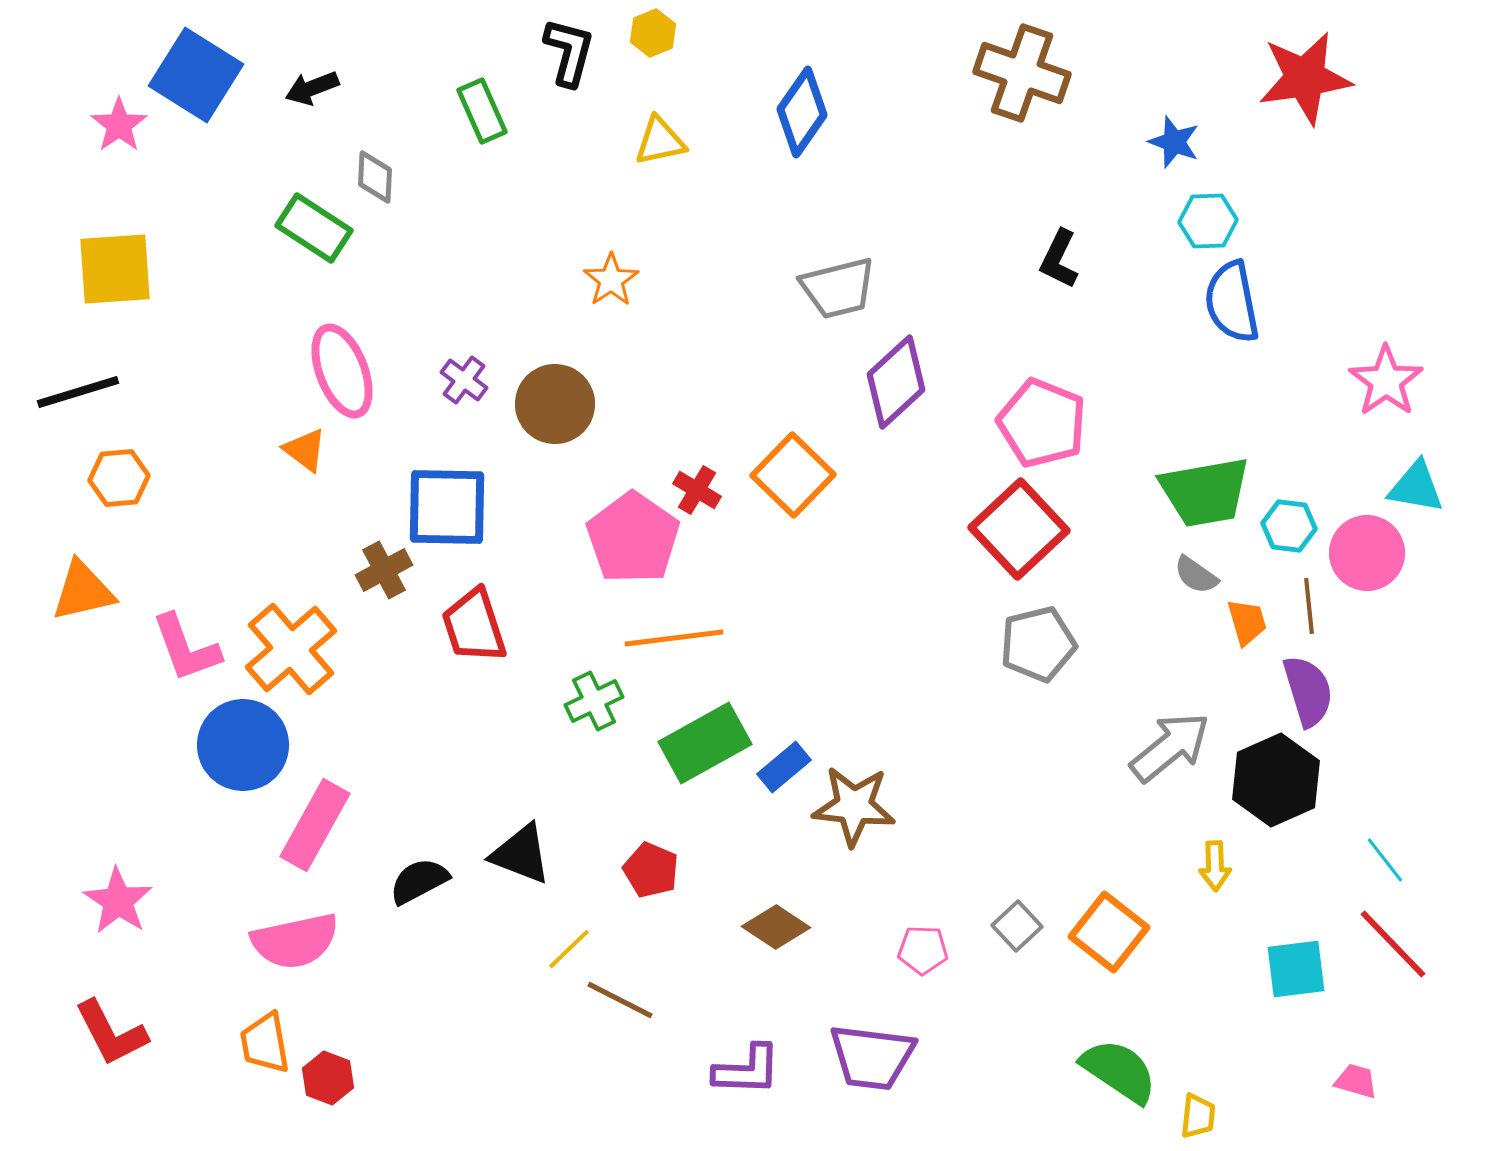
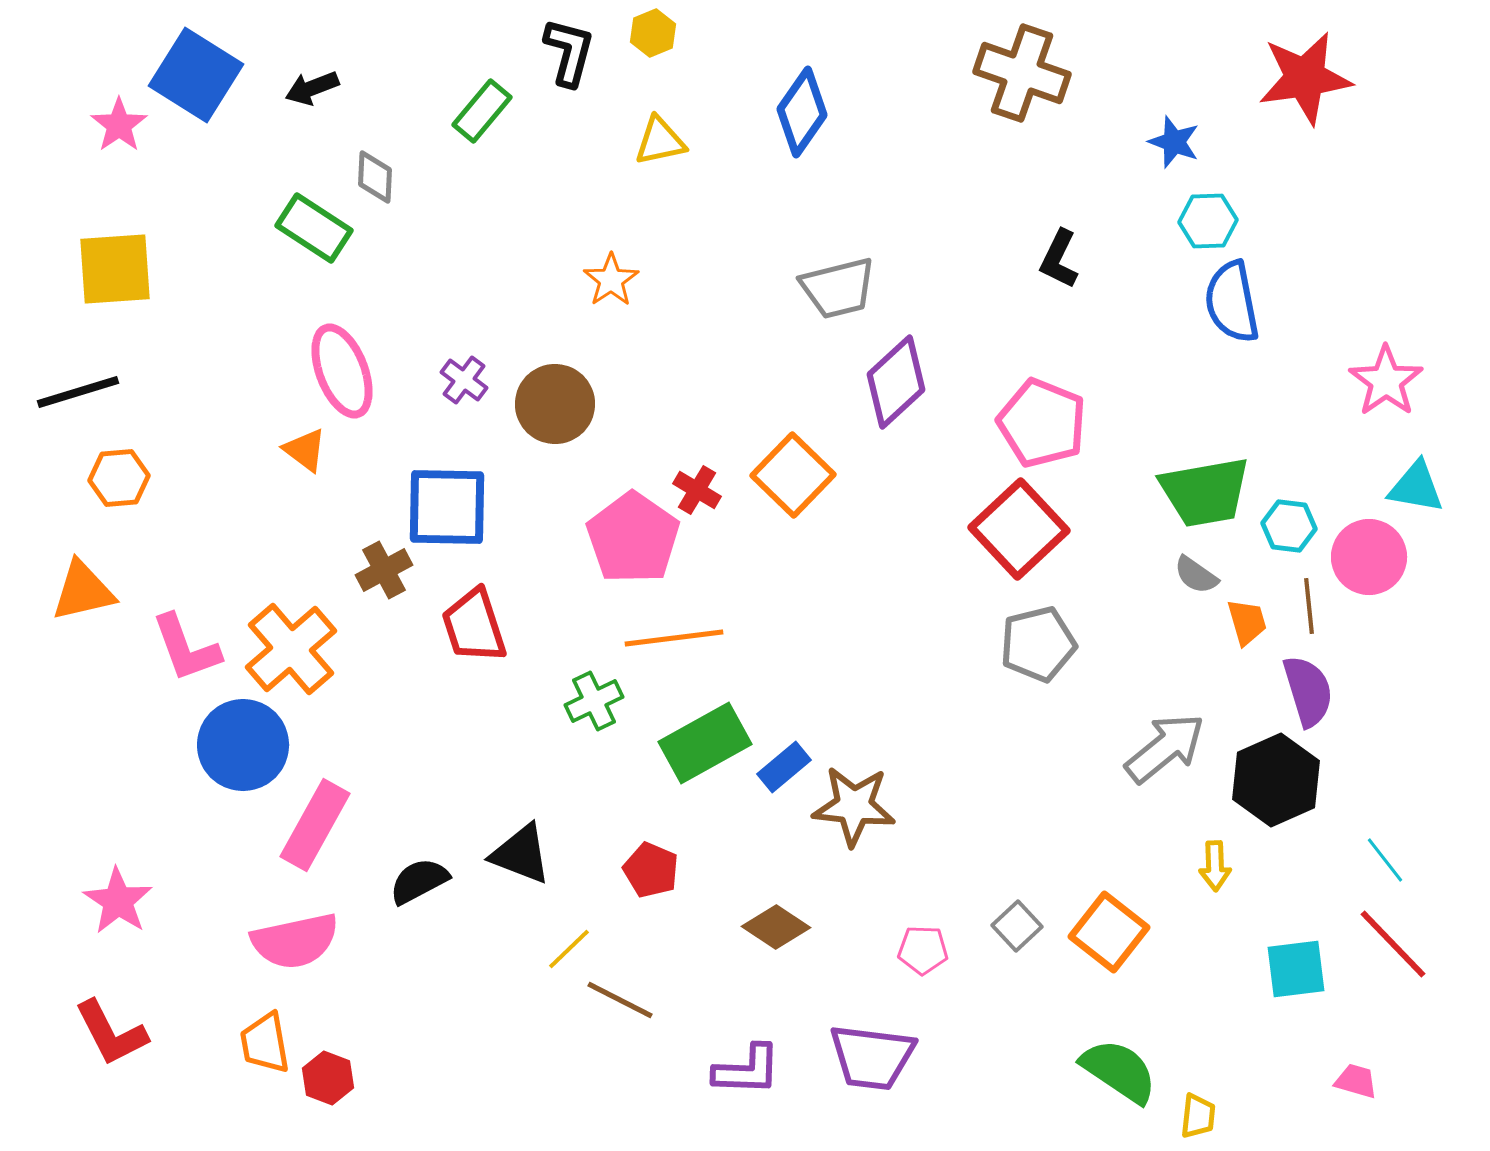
green rectangle at (482, 111): rotated 64 degrees clockwise
pink circle at (1367, 553): moved 2 px right, 4 px down
gray arrow at (1170, 747): moved 5 px left, 1 px down
